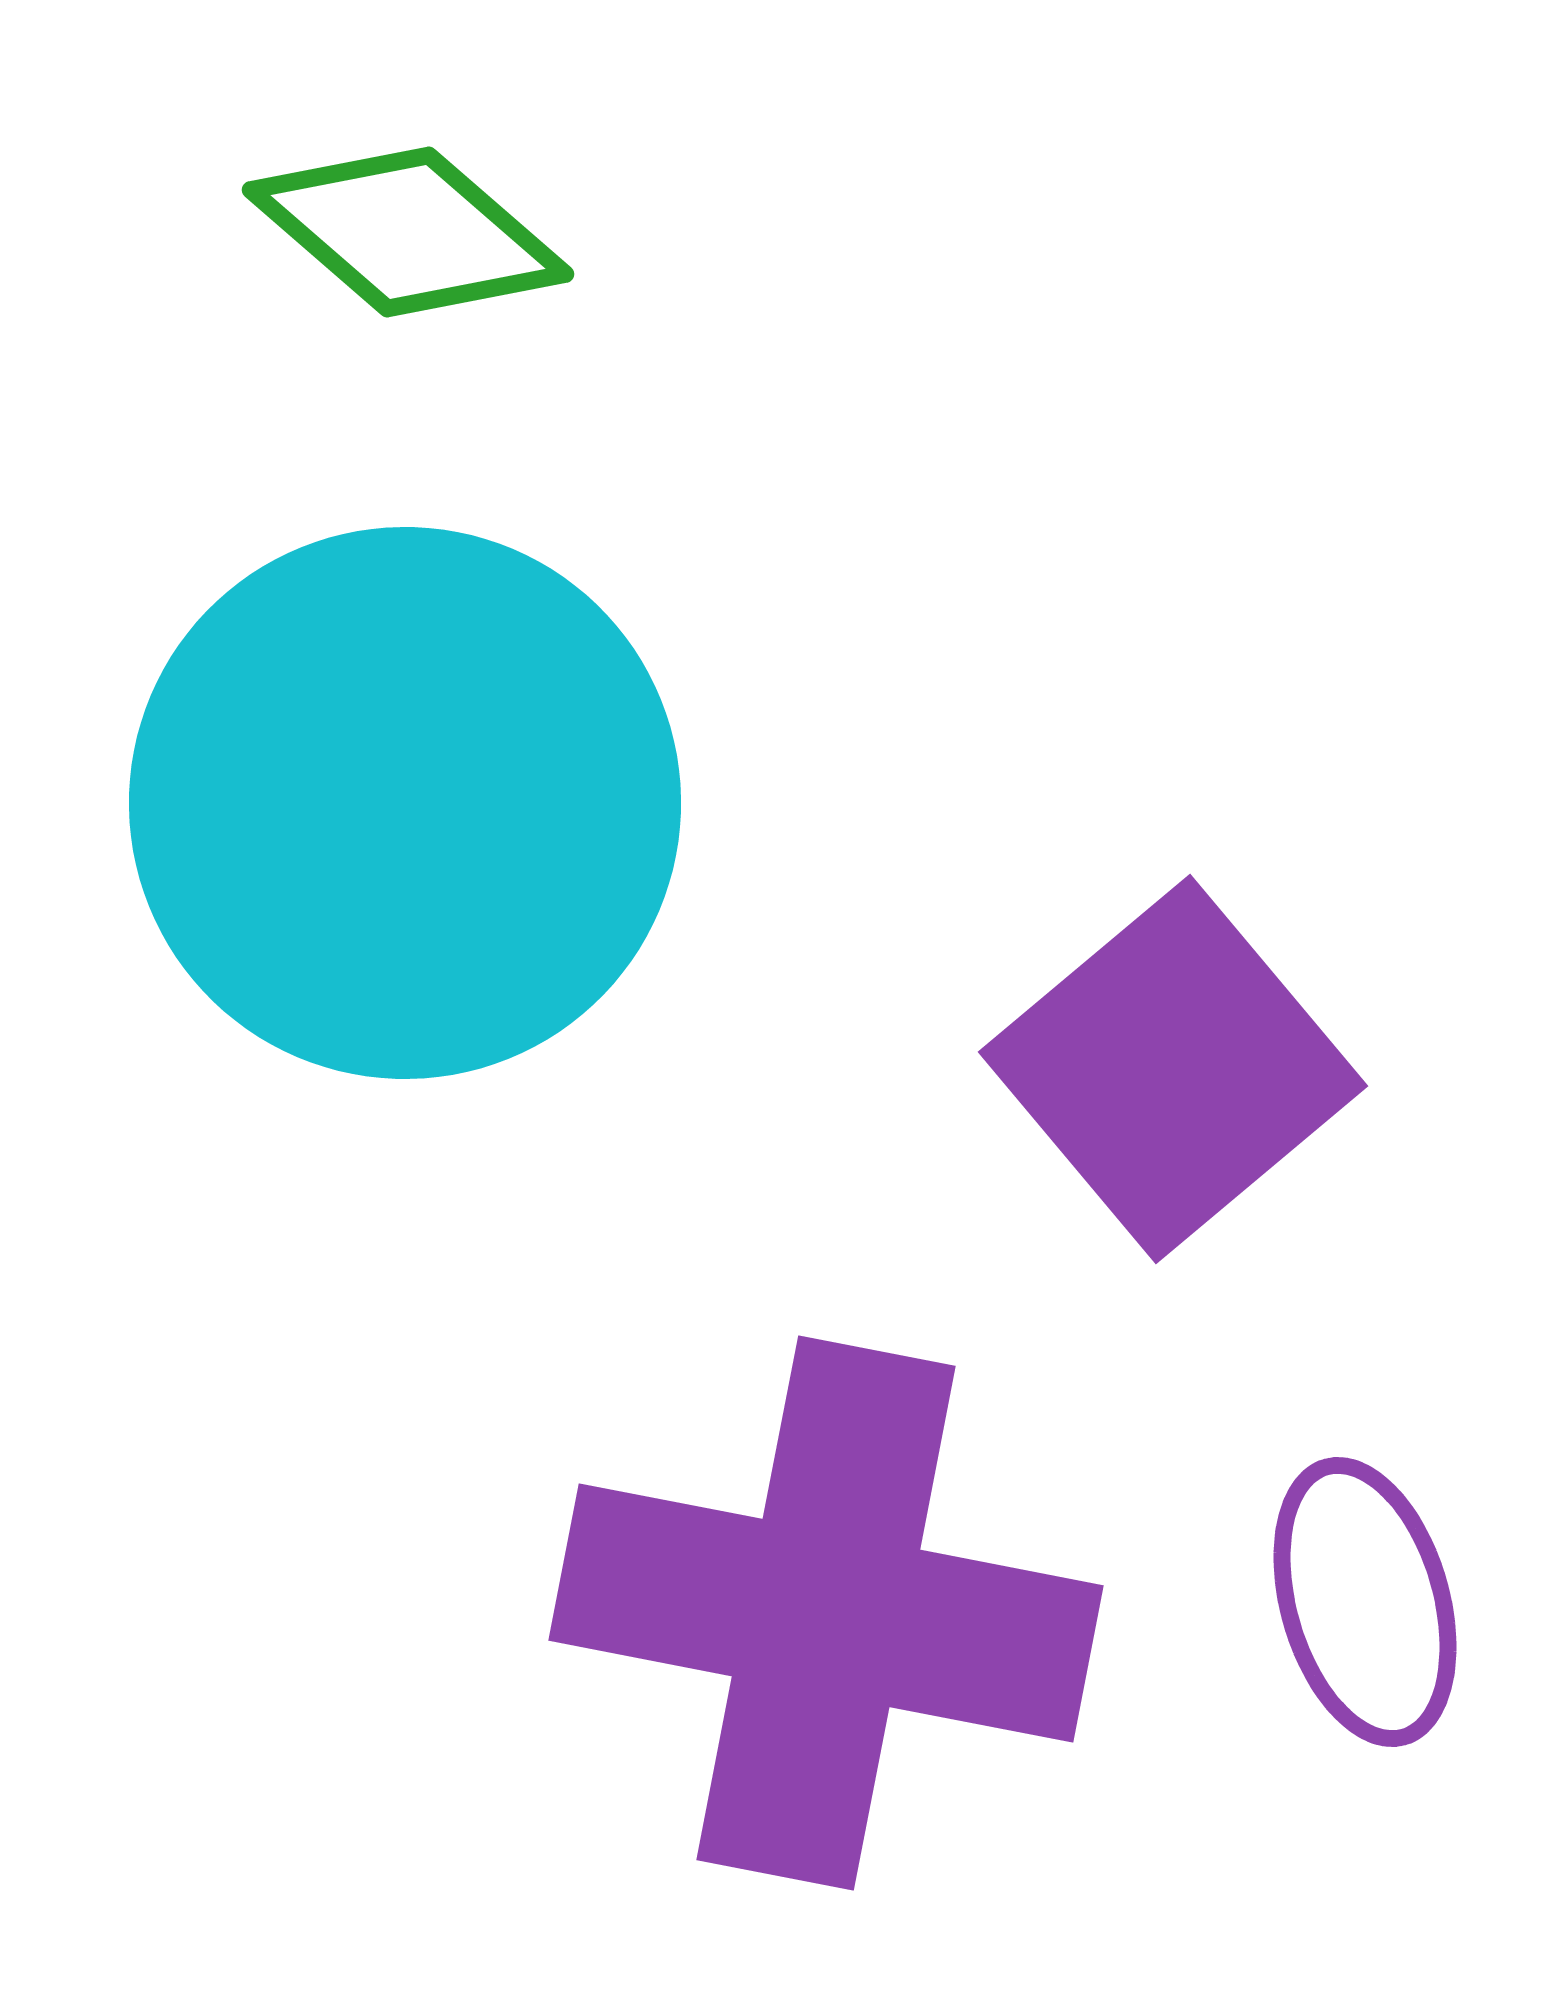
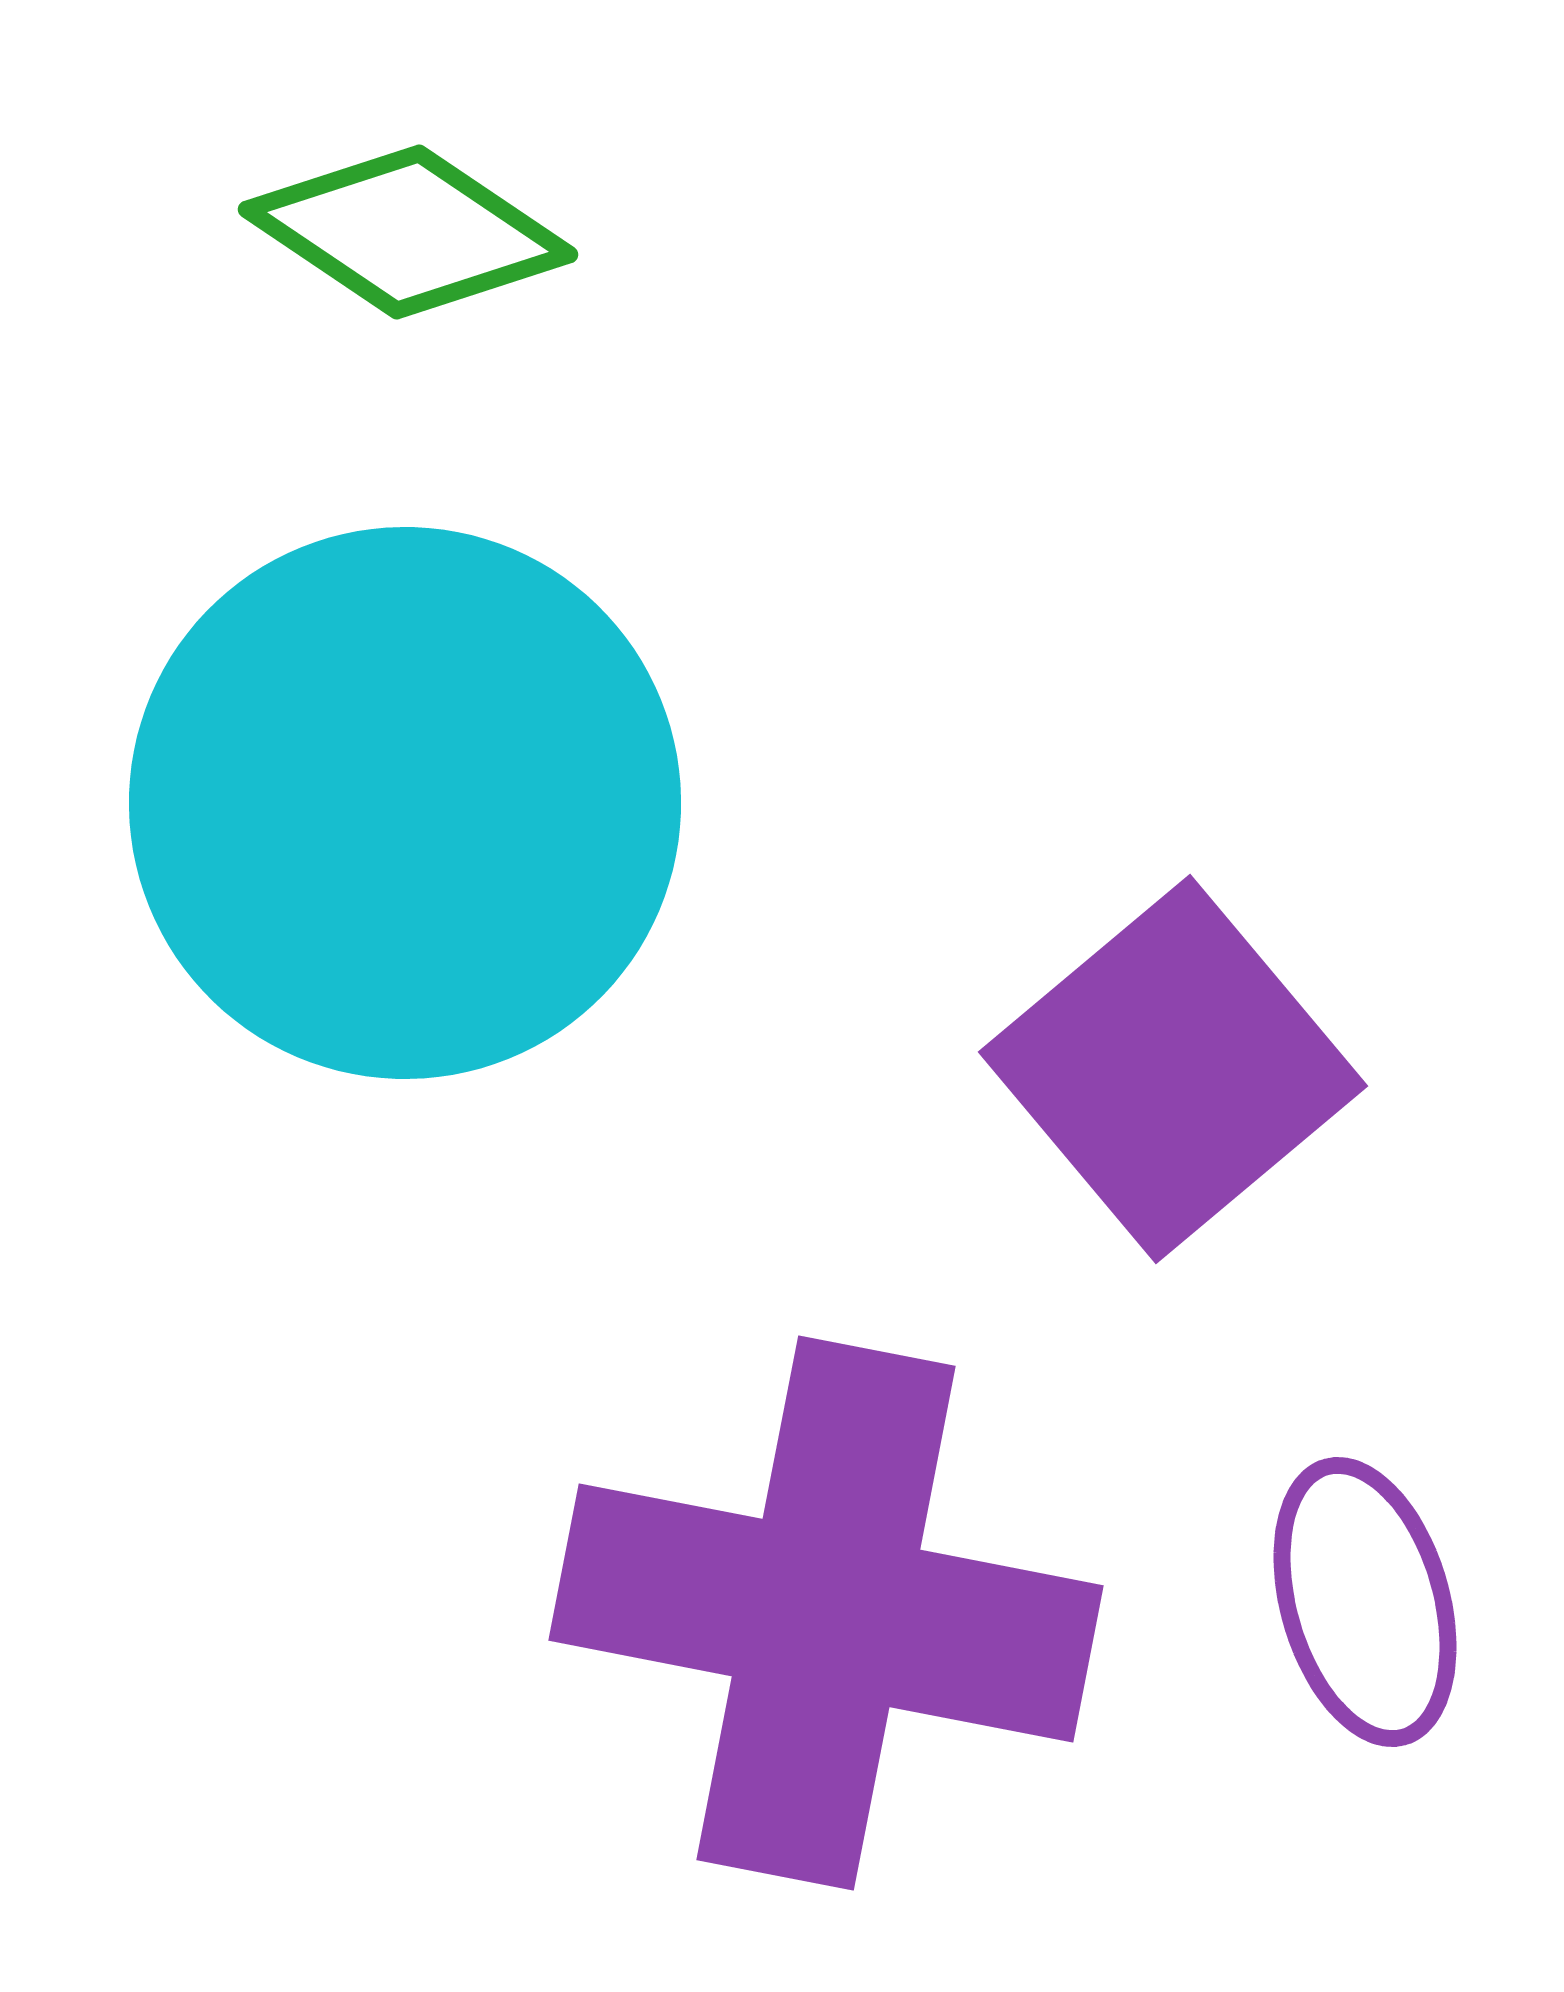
green diamond: rotated 7 degrees counterclockwise
